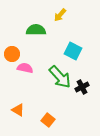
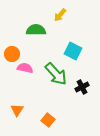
green arrow: moved 4 px left, 3 px up
orange triangle: moved 1 px left; rotated 32 degrees clockwise
